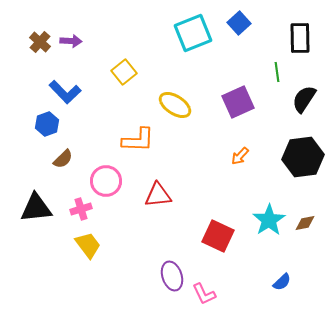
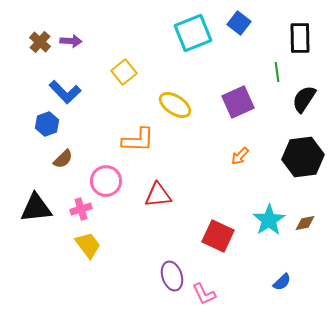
blue square: rotated 10 degrees counterclockwise
